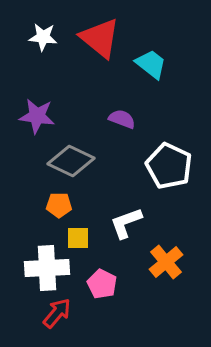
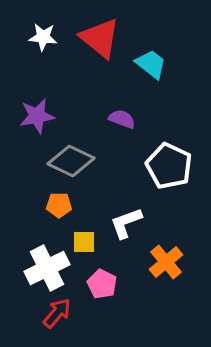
purple star: rotated 18 degrees counterclockwise
yellow square: moved 6 px right, 4 px down
white cross: rotated 24 degrees counterclockwise
